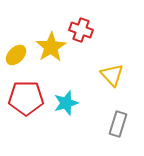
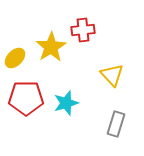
red cross: moved 2 px right; rotated 25 degrees counterclockwise
yellow ellipse: moved 1 px left, 3 px down
gray rectangle: moved 2 px left
